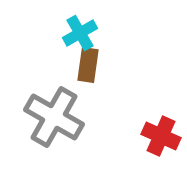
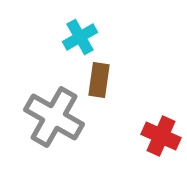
cyan cross: moved 4 px down
brown rectangle: moved 11 px right, 15 px down
